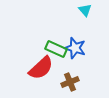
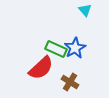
blue star: rotated 25 degrees clockwise
brown cross: rotated 36 degrees counterclockwise
